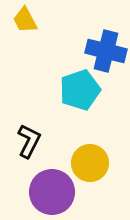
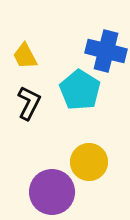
yellow trapezoid: moved 36 px down
cyan pentagon: rotated 21 degrees counterclockwise
black L-shape: moved 38 px up
yellow circle: moved 1 px left, 1 px up
